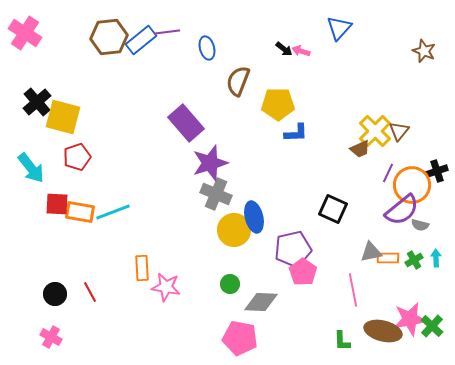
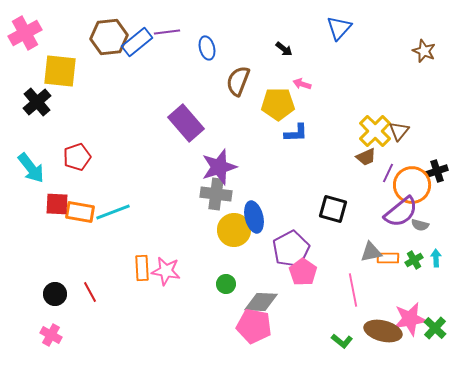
pink cross at (25, 33): rotated 28 degrees clockwise
blue rectangle at (141, 40): moved 4 px left, 2 px down
pink arrow at (301, 51): moved 1 px right, 33 px down
yellow square at (63, 117): moved 3 px left, 46 px up; rotated 9 degrees counterclockwise
brown trapezoid at (360, 149): moved 6 px right, 8 px down
purple star at (210, 163): moved 9 px right, 4 px down
gray cross at (216, 194): rotated 16 degrees counterclockwise
black square at (333, 209): rotated 8 degrees counterclockwise
purple semicircle at (402, 210): moved 1 px left, 2 px down
purple pentagon at (293, 249): moved 2 px left; rotated 15 degrees counterclockwise
green circle at (230, 284): moved 4 px left
pink star at (166, 287): moved 16 px up
green cross at (432, 326): moved 3 px right, 2 px down
pink cross at (51, 337): moved 2 px up
pink pentagon at (240, 338): moved 14 px right, 12 px up
green L-shape at (342, 341): rotated 50 degrees counterclockwise
